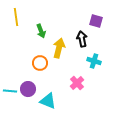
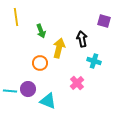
purple square: moved 8 px right
